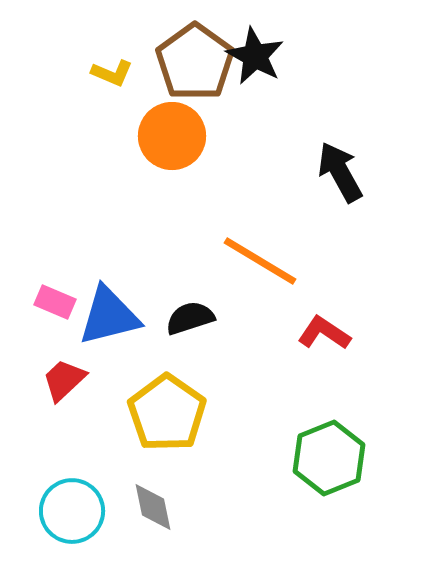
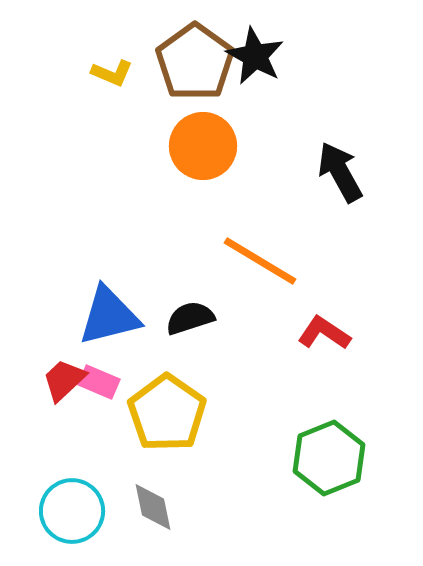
orange circle: moved 31 px right, 10 px down
pink rectangle: moved 44 px right, 80 px down
